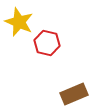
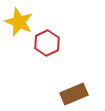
red hexagon: rotated 20 degrees clockwise
